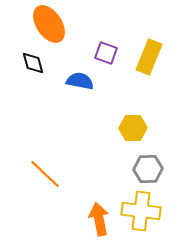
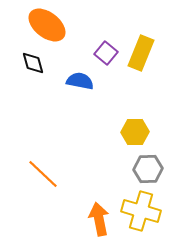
orange ellipse: moved 2 px left, 1 px down; rotated 18 degrees counterclockwise
purple square: rotated 20 degrees clockwise
yellow rectangle: moved 8 px left, 4 px up
yellow hexagon: moved 2 px right, 4 px down
orange line: moved 2 px left
yellow cross: rotated 9 degrees clockwise
